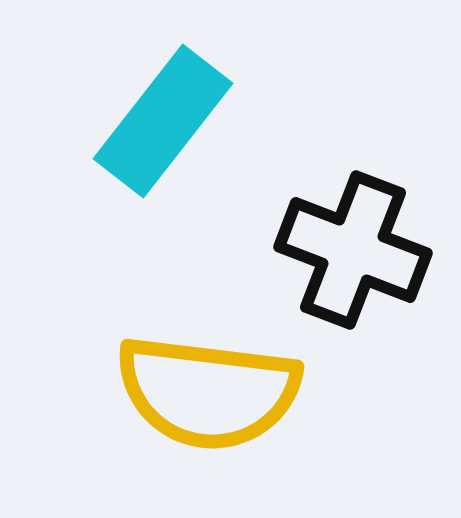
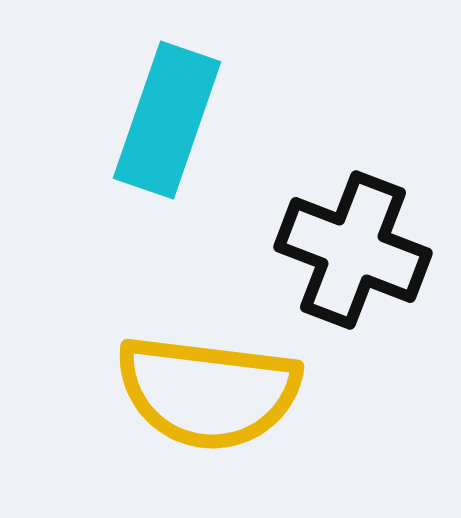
cyan rectangle: moved 4 px right, 1 px up; rotated 19 degrees counterclockwise
